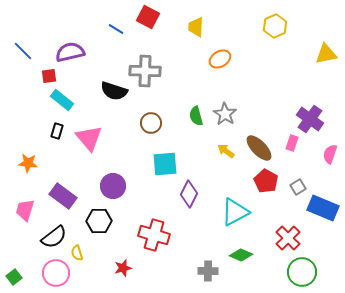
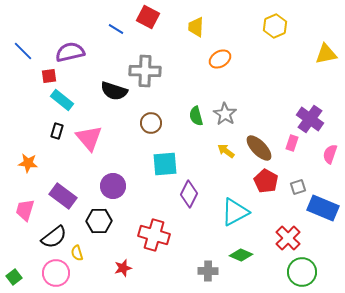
gray square at (298, 187): rotated 14 degrees clockwise
